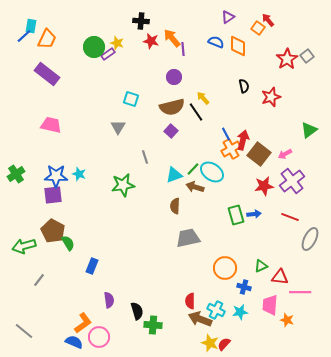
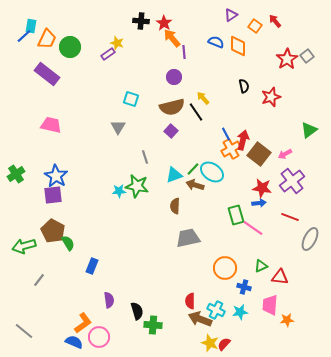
purple triangle at (228, 17): moved 3 px right, 2 px up
red arrow at (268, 20): moved 7 px right, 1 px down
orange square at (258, 28): moved 3 px left, 2 px up
red star at (151, 41): moved 13 px right, 18 px up; rotated 21 degrees clockwise
green circle at (94, 47): moved 24 px left
purple line at (183, 49): moved 1 px right, 3 px down
cyan star at (79, 174): moved 40 px right, 17 px down; rotated 24 degrees counterclockwise
blue star at (56, 176): rotated 30 degrees clockwise
green star at (123, 185): moved 14 px right, 1 px down; rotated 20 degrees clockwise
red star at (264, 186): moved 2 px left, 2 px down; rotated 18 degrees clockwise
brown arrow at (195, 187): moved 2 px up
blue arrow at (254, 214): moved 5 px right, 11 px up
pink line at (300, 292): moved 47 px left, 64 px up; rotated 35 degrees clockwise
orange star at (287, 320): rotated 24 degrees counterclockwise
